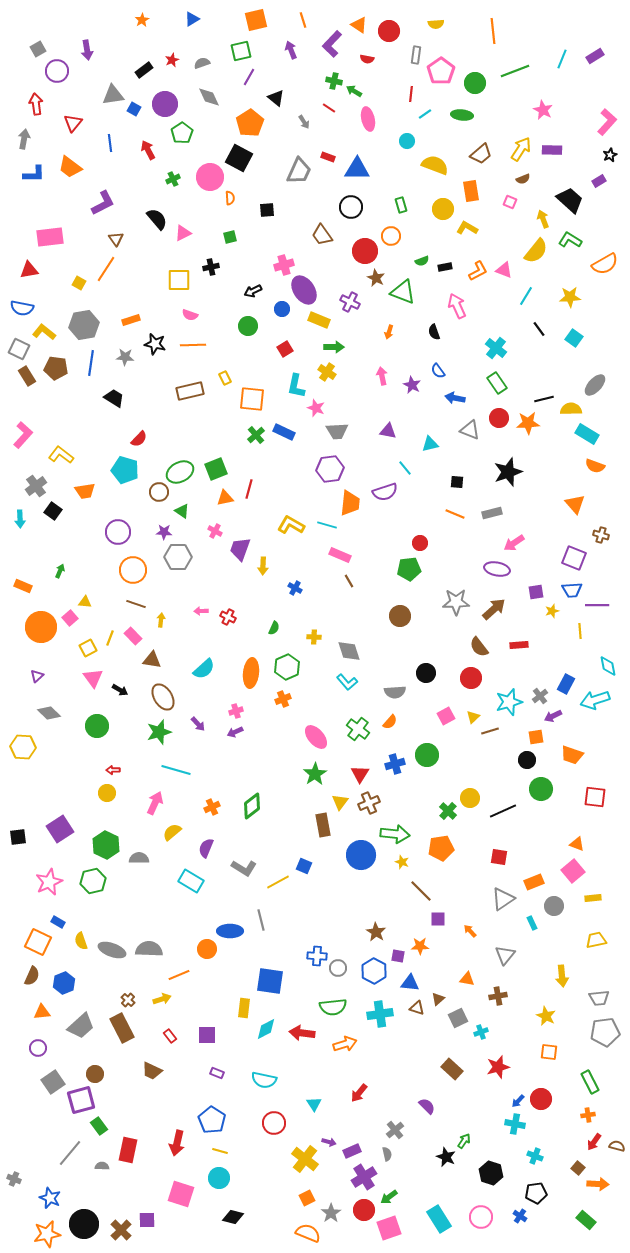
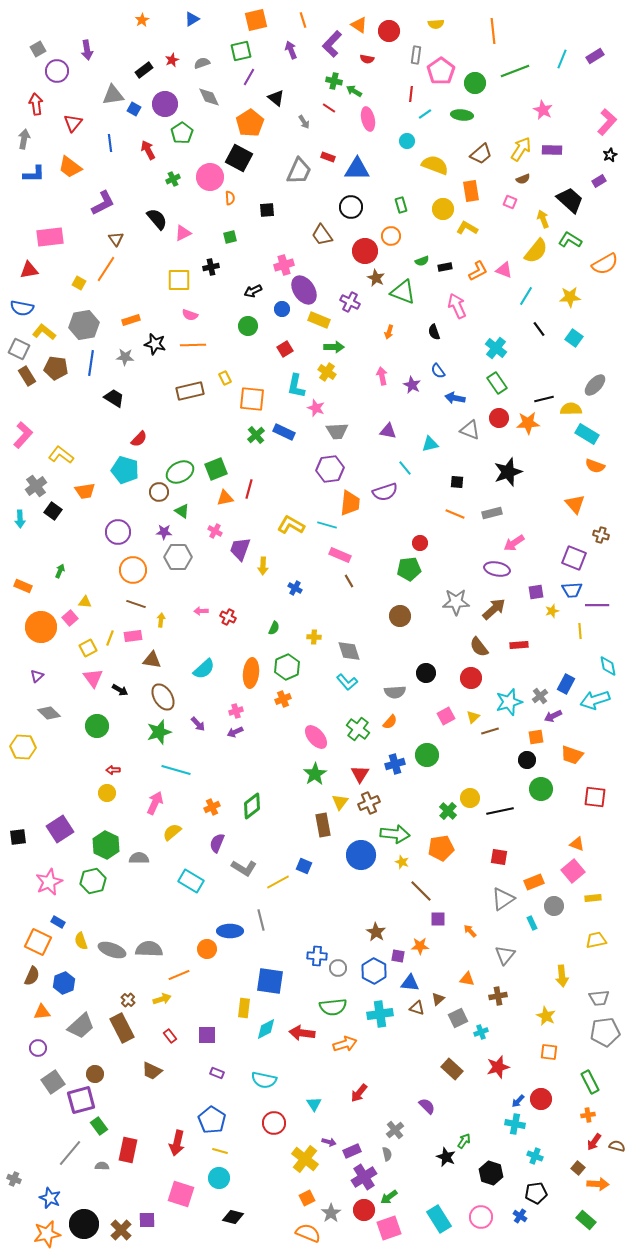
pink rectangle at (133, 636): rotated 54 degrees counterclockwise
black line at (503, 811): moved 3 px left; rotated 12 degrees clockwise
purple semicircle at (206, 848): moved 11 px right, 5 px up
